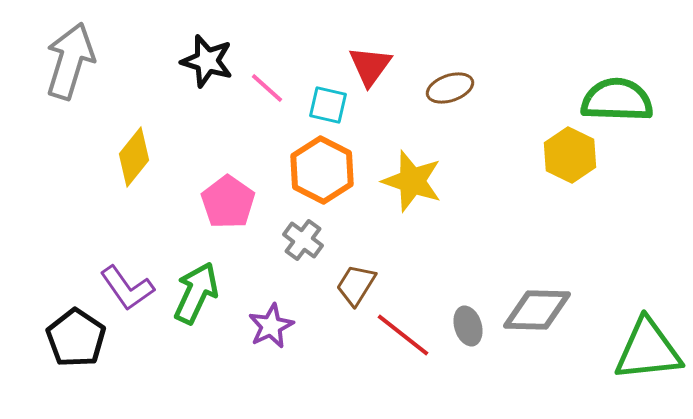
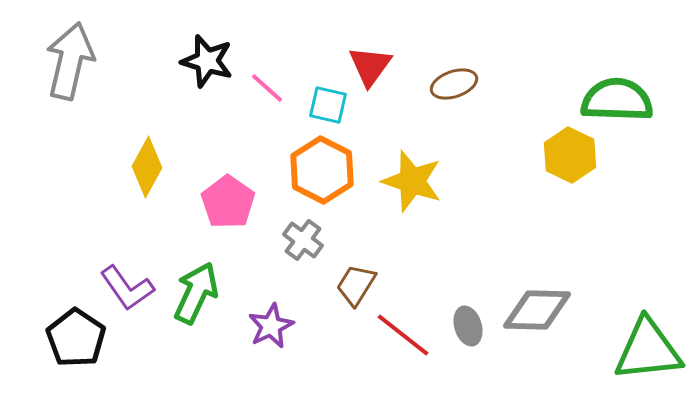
gray arrow: rotated 4 degrees counterclockwise
brown ellipse: moved 4 px right, 4 px up
yellow diamond: moved 13 px right, 10 px down; rotated 10 degrees counterclockwise
